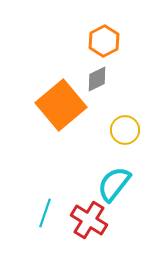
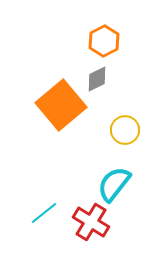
cyan line: moved 1 px left; rotated 32 degrees clockwise
red cross: moved 2 px right, 2 px down
